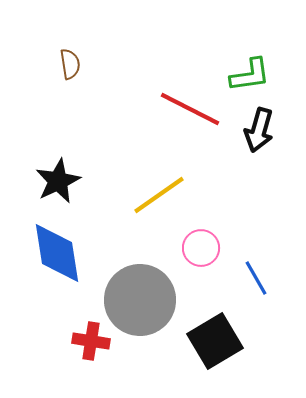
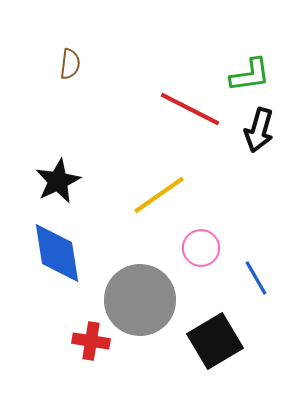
brown semicircle: rotated 16 degrees clockwise
